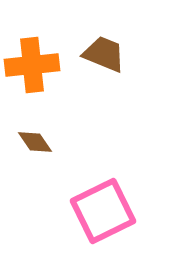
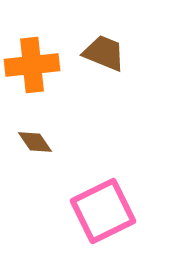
brown trapezoid: moved 1 px up
